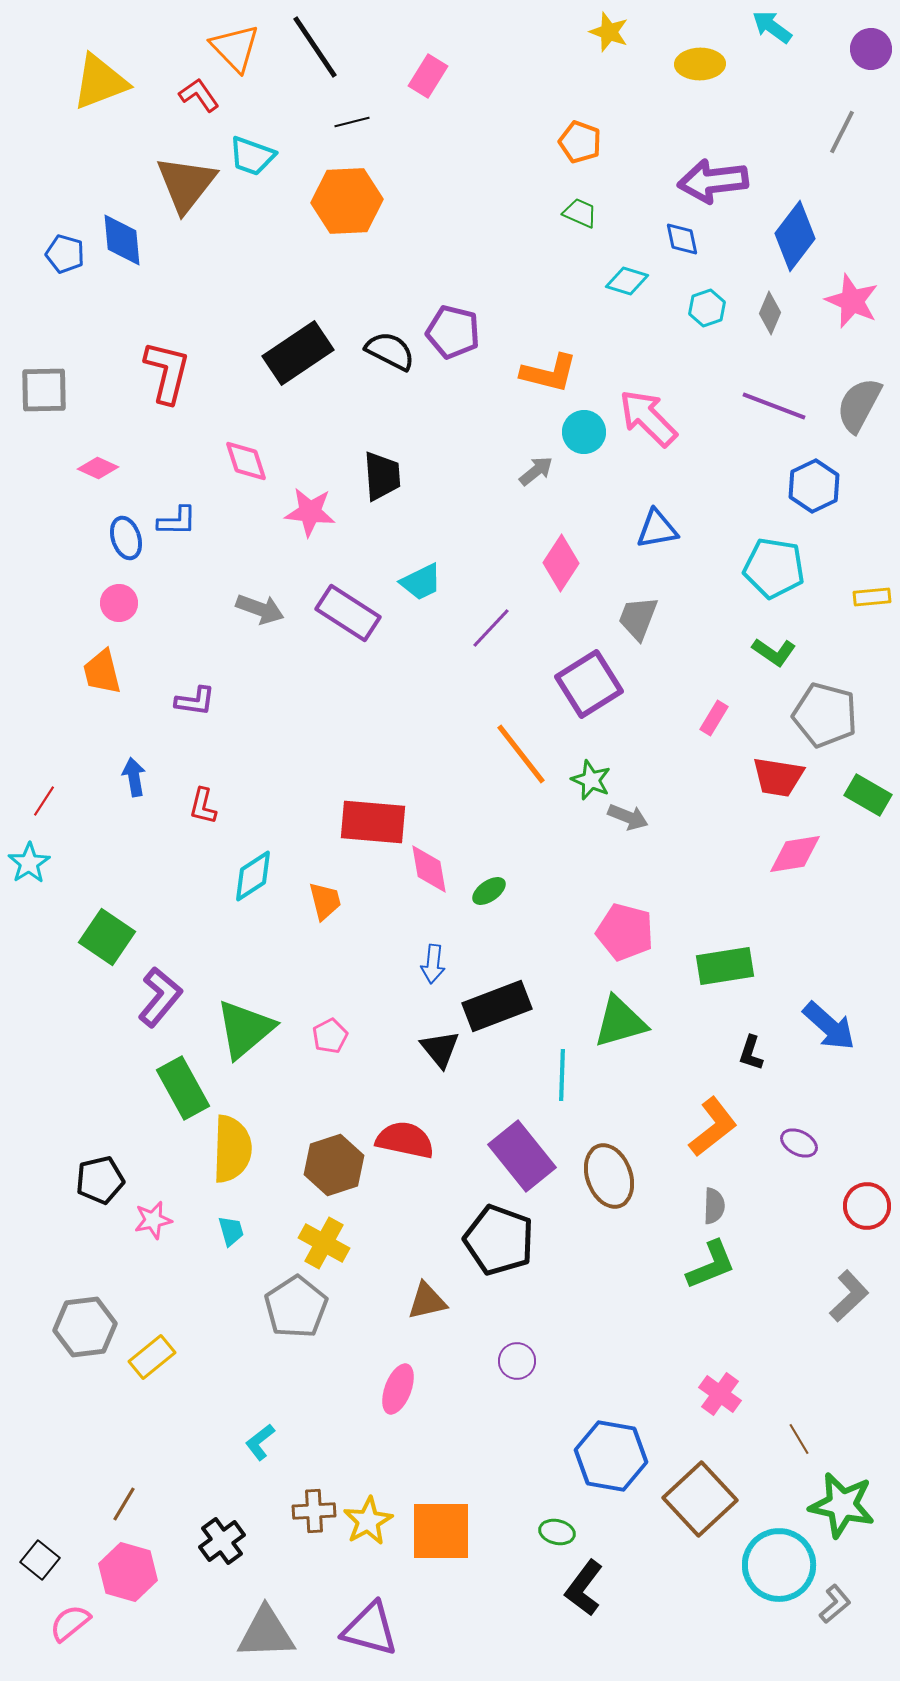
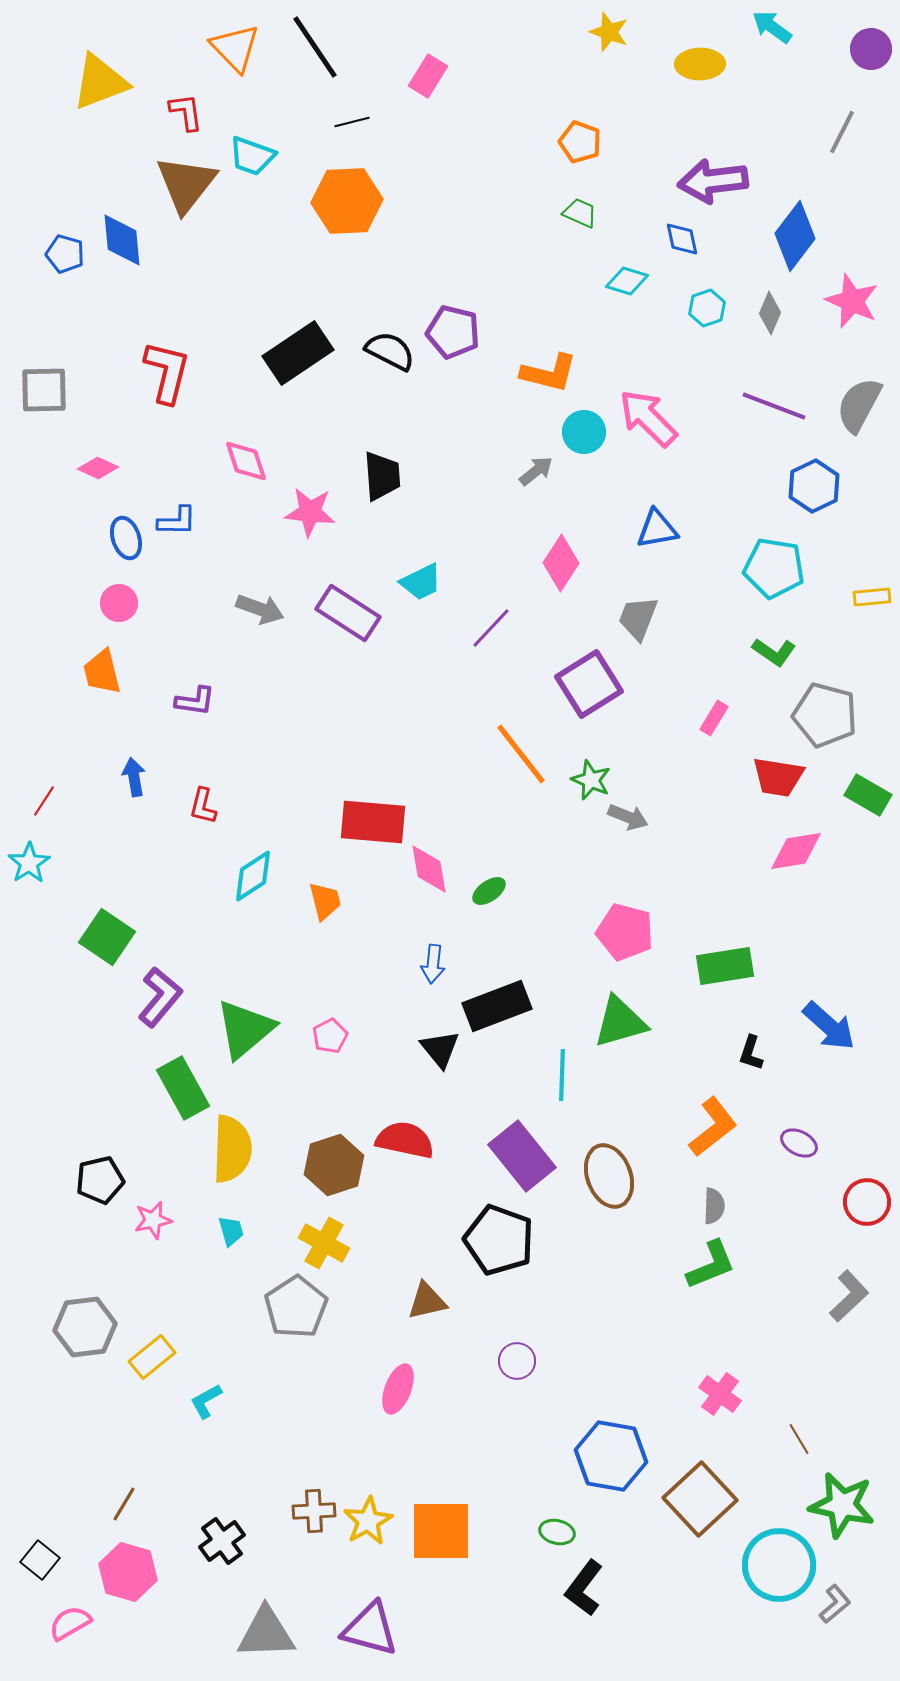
red L-shape at (199, 95): moved 13 px left, 17 px down; rotated 27 degrees clockwise
pink diamond at (795, 854): moved 1 px right, 3 px up
red circle at (867, 1206): moved 4 px up
cyan L-shape at (260, 1442): moved 54 px left, 41 px up; rotated 9 degrees clockwise
pink semicircle at (70, 1623): rotated 9 degrees clockwise
